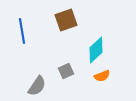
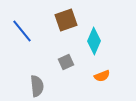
blue line: rotated 30 degrees counterclockwise
cyan diamond: moved 2 px left, 9 px up; rotated 24 degrees counterclockwise
gray square: moved 9 px up
gray semicircle: rotated 40 degrees counterclockwise
